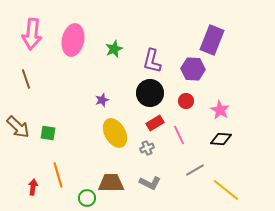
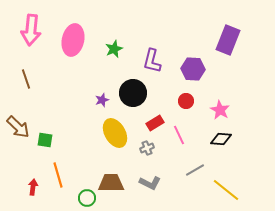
pink arrow: moved 1 px left, 4 px up
purple rectangle: moved 16 px right
black circle: moved 17 px left
green square: moved 3 px left, 7 px down
